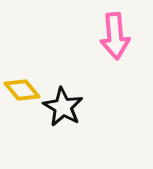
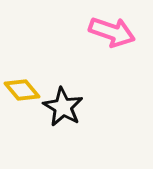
pink arrow: moved 3 px left, 4 px up; rotated 66 degrees counterclockwise
